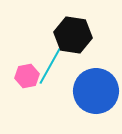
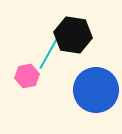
cyan line: moved 15 px up
blue circle: moved 1 px up
